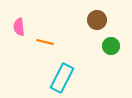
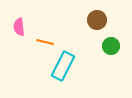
cyan rectangle: moved 1 px right, 12 px up
